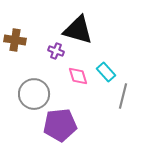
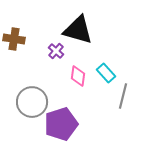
brown cross: moved 1 px left, 1 px up
purple cross: rotated 21 degrees clockwise
cyan rectangle: moved 1 px down
pink diamond: rotated 25 degrees clockwise
gray circle: moved 2 px left, 8 px down
purple pentagon: moved 1 px right, 1 px up; rotated 12 degrees counterclockwise
